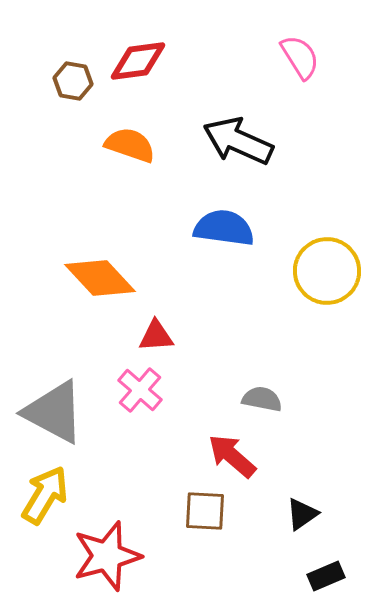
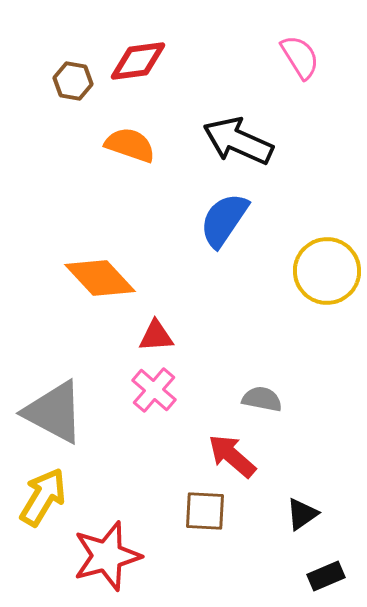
blue semicircle: moved 8 px up; rotated 64 degrees counterclockwise
pink cross: moved 14 px right
yellow arrow: moved 2 px left, 2 px down
